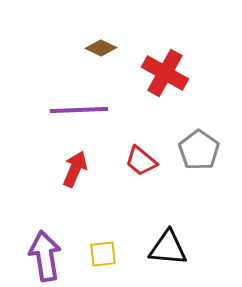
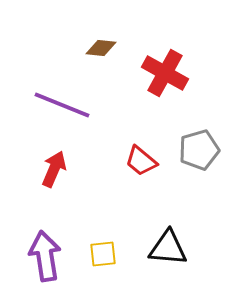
brown diamond: rotated 20 degrees counterclockwise
purple line: moved 17 px left, 5 px up; rotated 24 degrees clockwise
gray pentagon: rotated 21 degrees clockwise
red arrow: moved 21 px left
